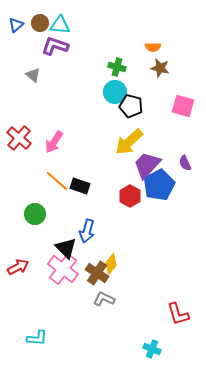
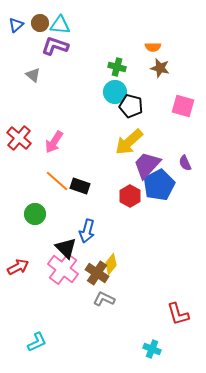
cyan L-shape: moved 4 px down; rotated 30 degrees counterclockwise
